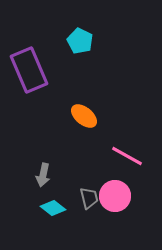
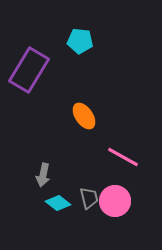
cyan pentagon: rotated 20 degrees counterclockwise
purple rectangle: rotated 54 degrees clockwise
orange ellipse: rotated 16 degrees clockwise
pink line: moved 4 px left, 1 px down
pink circle: moved 5 px down
cyan diamond: moved 5 px right, 5 px up
